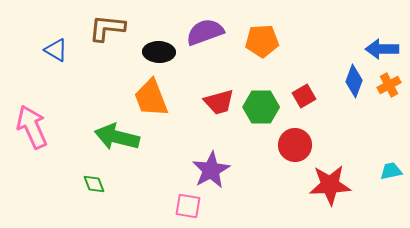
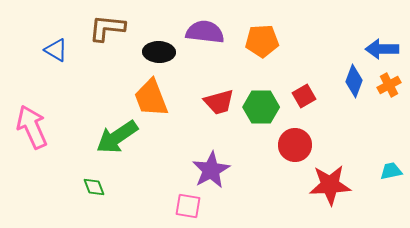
purple semicircle: rotated 27 degrees clockwise
green arrow: rotated 48 degrees counterclockwise
green diamond: moved 3 px down
